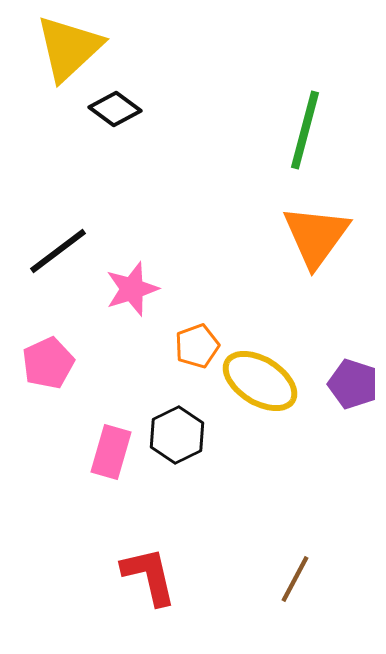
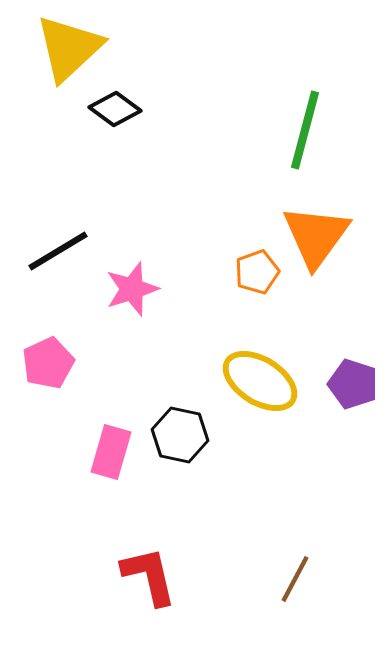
black line: rotated 6 degrees clockwise
orange pentagon: moved 60 px right, 74 px up
black hexagon: moved 3 px right; rotated 22 degrees counterclockwise
